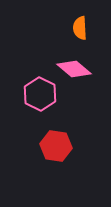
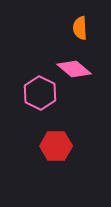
pink hexagon: moved 1 px up
red hexagon: rotated 8 degrees counterclockwise
